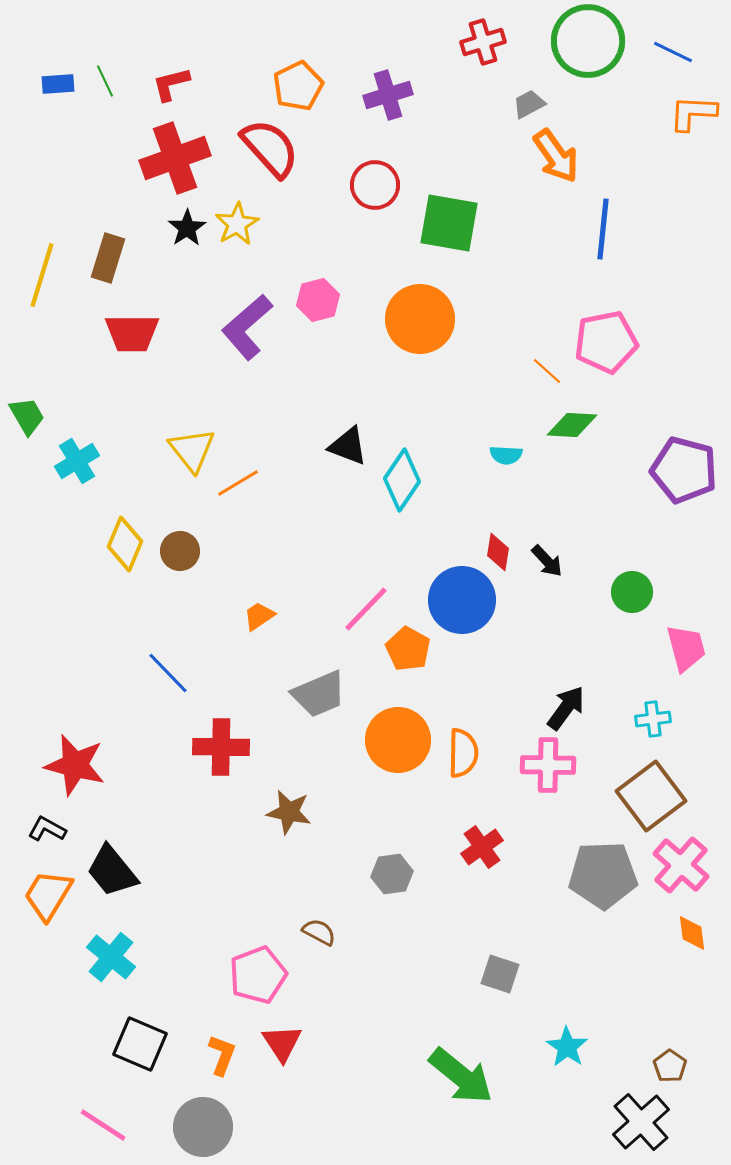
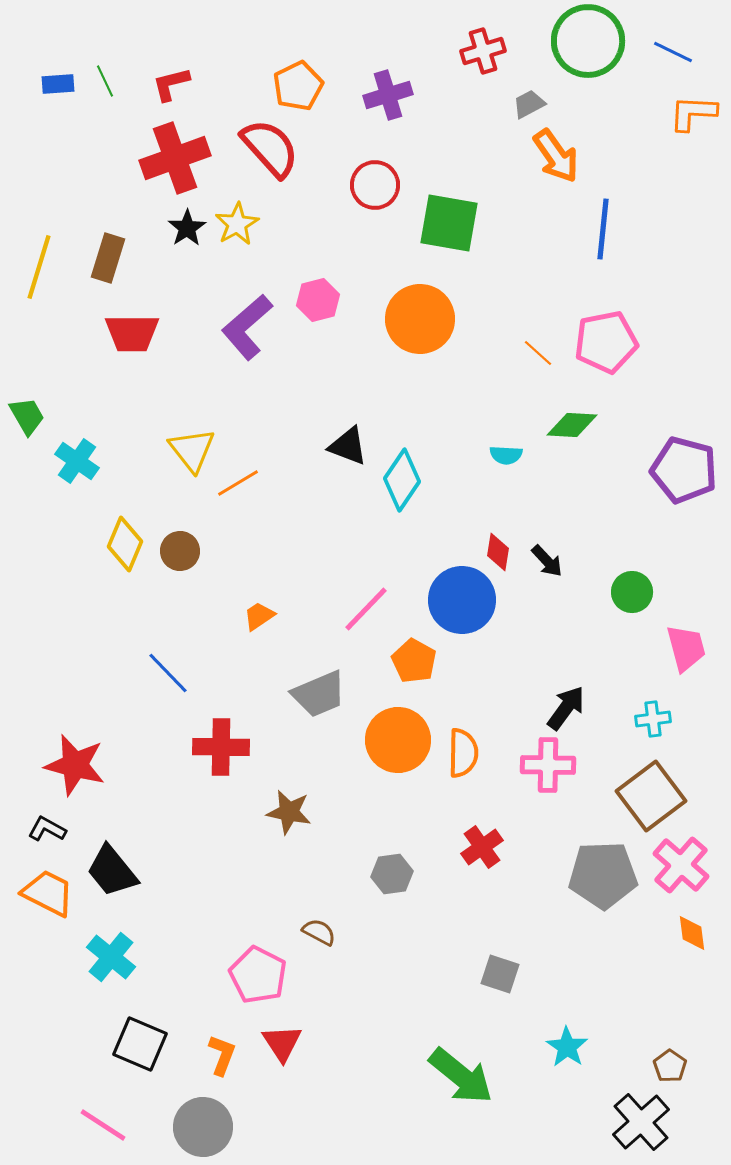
red cross at (483, 42): moved 9 px down
yellow line at (42, 275): moved 3 px left, 8 px up
orange line at (547, 371): moved 9 px left, 18 px up
cyan cross at (77, 461): rotated 24 degrees counterclockwise
orange pentagon at (408, 649): moved 6 px right, 12 px down
orange trapezoid at (48, 895): moved 2 px up; rotated 86 degrees clockwise
pink pentagon at (258, 975): rotated 24 degrees counterclockwise
